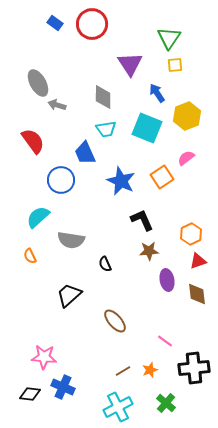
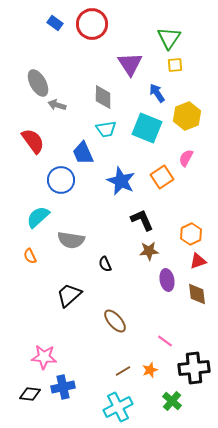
blue trapezoid: moved 2 px left
pink semicircle: rotated 24 degrees counterclockwise
blue cross: rotated 35 degrees counterclockwise
green cross: moved 6 px right, 2 px up
